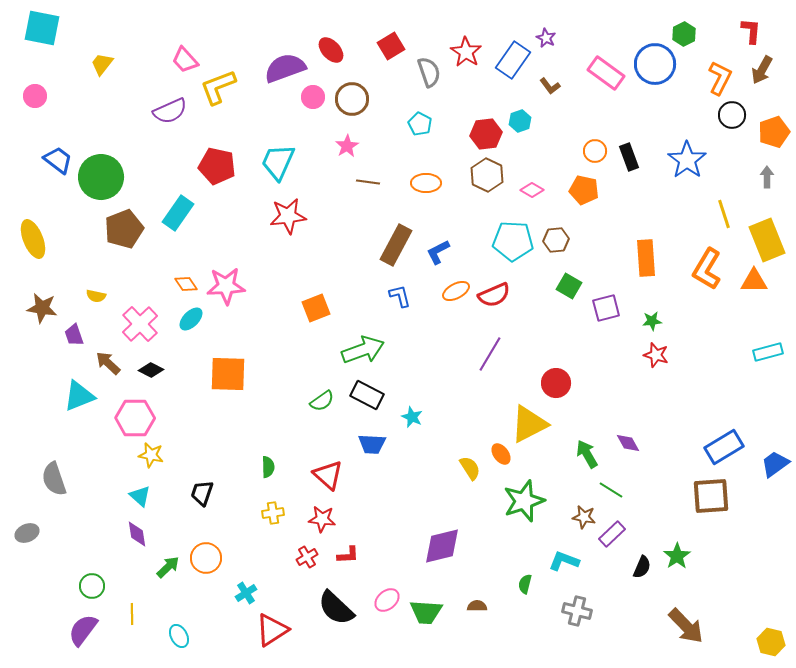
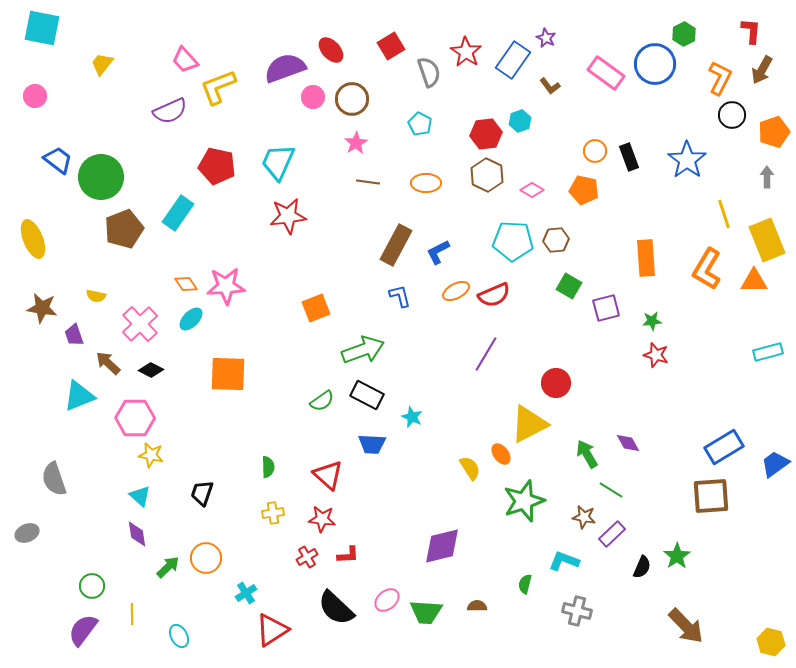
pink star at (347, 146): moved 9 px right, 3 px up
purple line at (490, 354): moved 4 px left
